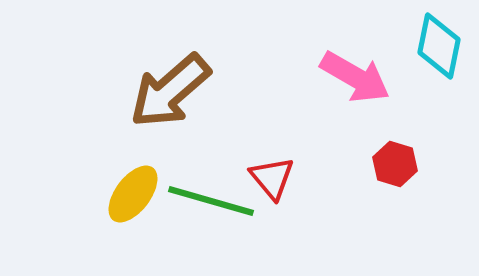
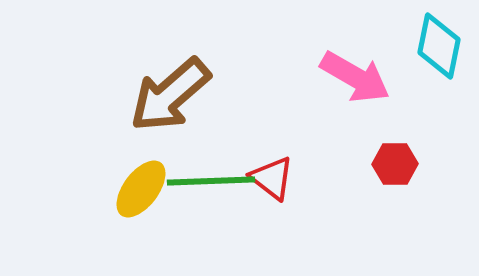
brown arrow: moved 4 px down
red hexagon: rotated 18 degrees counterclockwise
red triangle: rotated 12 degrees counterclockwise
yellow ellipse: moved 8 px right, 5 px up
green line: moved 20 px up; rotated 18 degrees counterclockwise
